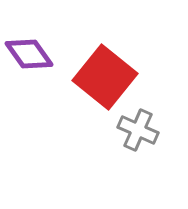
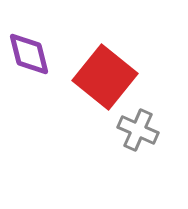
purple diamond: rotated 21 degrees clockwise
